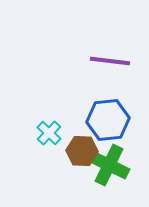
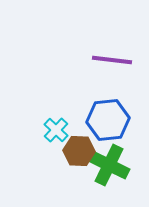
purple line: moved 2 px right, 1 px up
cyan cross: moved 7 px right, 3 px up
brown hexagon: moved 3 px left
